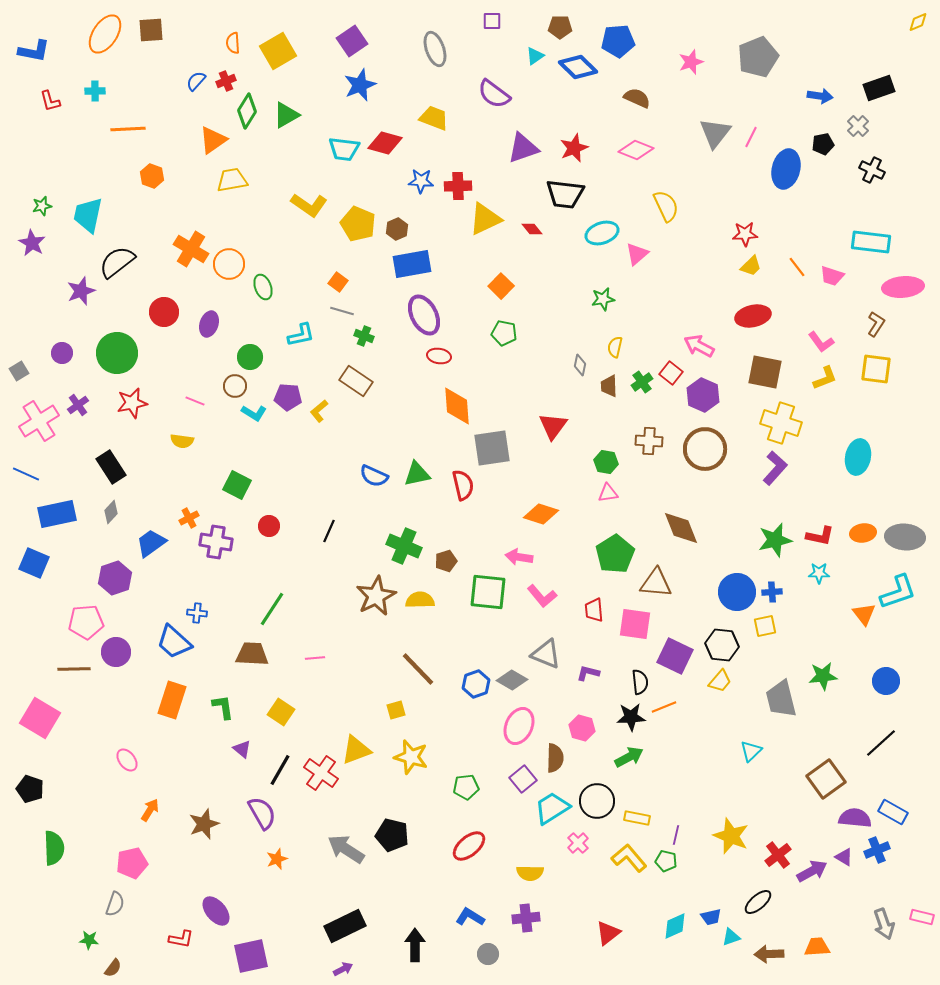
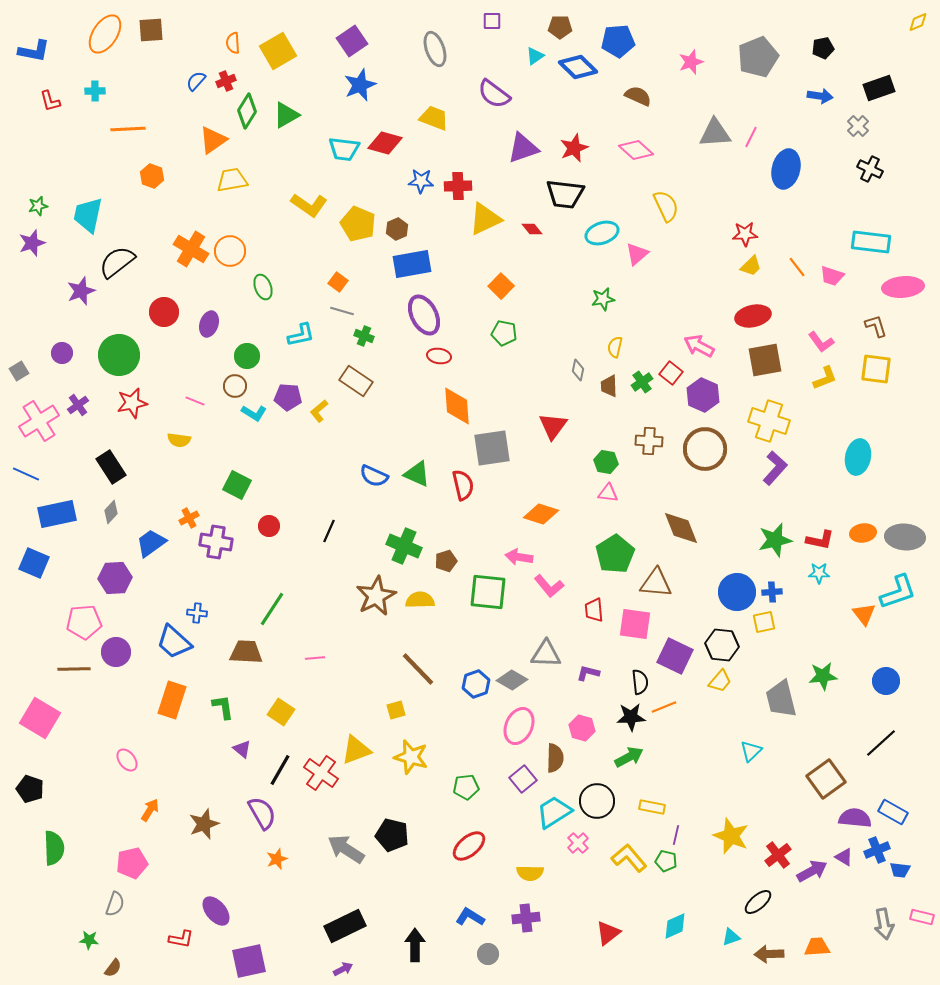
brown semicircle at (637, 98): moved 1 px right, 2 px up
gray triangle at (715, 133): rotated 48 degrees clockwise
black pentagon at (823, 144): moved 96 px up
pink diamond at (636, 150): rotated 20 degrees clockwise
black cross at (872, 170): moved 2 px left, 1 px up
green star at (42, 206): moved 4 px left
purple star at (32, 243): rotated 24 degrees clockwise
orange circle at (229, 264): moved 1 px right, 13 px up
brown L-shape at (876, 324): moved 2 px down; rotated 50 degrees counterclockwise
green circle at (117, 353): moved 2 px right, 2 px down
green circle at (250, 357): moved 3 px left, 1 px up
gray diamond at (580, 365): moved 2 px left, 5 px down
brown square at (765, 372): moved 12 px up; rotated 21 degrees counterclockwise
yellow cross at (781, 423): moved 12 px left, 2 px up
yellow semicircle at (182, 441): moved 3 px left, 1 px up
green triangle at (417, 474): rotated 36 degrees clockwise
pink triangle at (608, 493): rotated 15 degrees clockwise
red L-shape at (820, 536): moved 4 px down
purple hexagon at (115, 578): rotated 16 degrees clockwise
pink L-shape at (542, 596): moved 7 px right, 10 px up
pink pentagon at (86, 622): moved 2 px left
yellow square at (765, 626): moved 1 px left, 4 px up
brown trapezoid at (252, 654): moved 6 px left, 2 px up
gray triangle at (546, 654): rotated 20 degrees counterclockwise
cyan trapezoid at (552, 808): moved 2 px right, 4 px down
yellow rectangle at (637, 818): moved 15 px right, 11 px up
blue trapezoid at (711, 917): moved 189 px right, 47 px up; rotated 20 degrees clockwise
gray arrow at (884, 924): rotated 8 degrees clockwise
purple square at (251, 956): moved 2 px left, 5 px down
